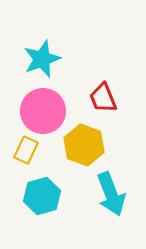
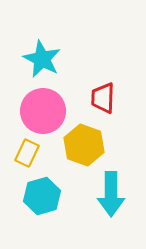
cyan star: rotated 24 degrees counterclockwise
red trapezoid: rotated 24 degrees clockwise
yellow rectangle: moved 1 px right, 3 px down
cyan arrow: rotated 21 degrees clockwise
